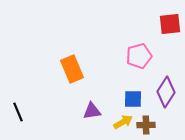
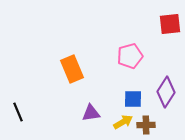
pink pentagon: moved 9 px left
purple triangle: moved 1 px left, 2 px down
